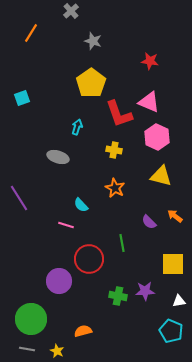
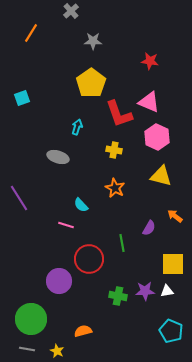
gray star: rotated 18 degrees counterclockwise
purple semicircle: moved 6 px down; rotated 105 degrees counterclockwise
white triangle: moved 12 px left, 10 px up
